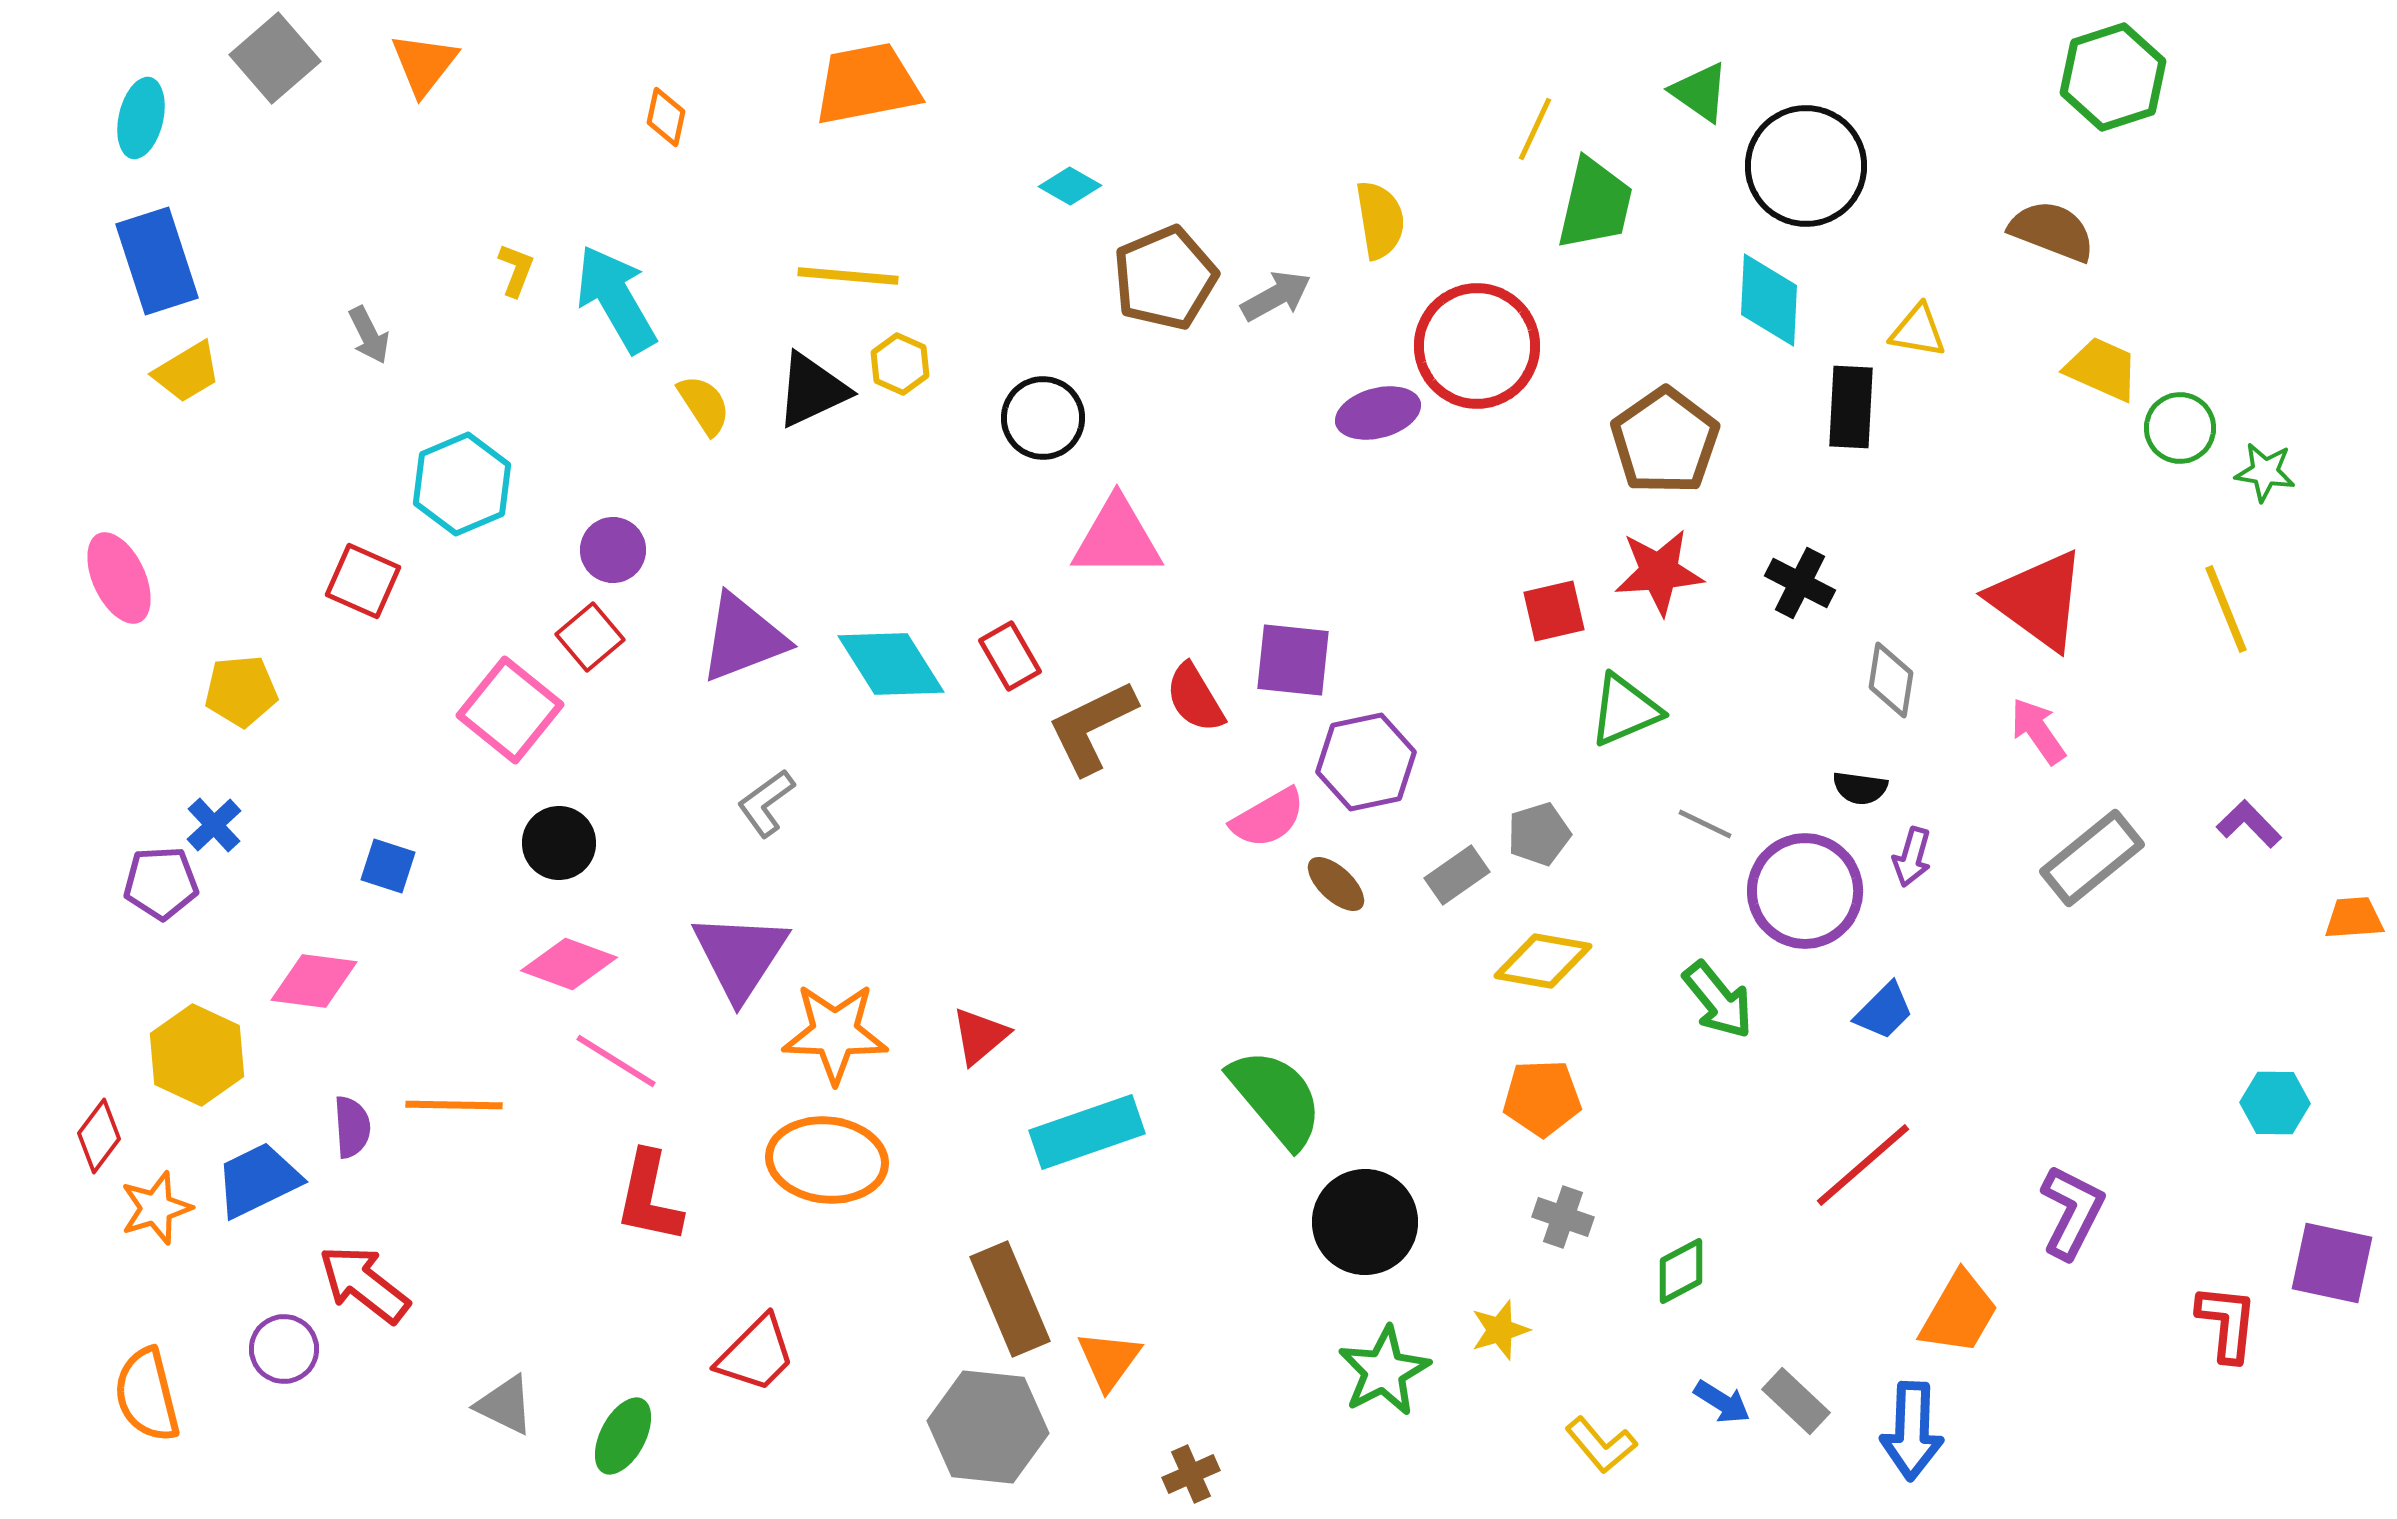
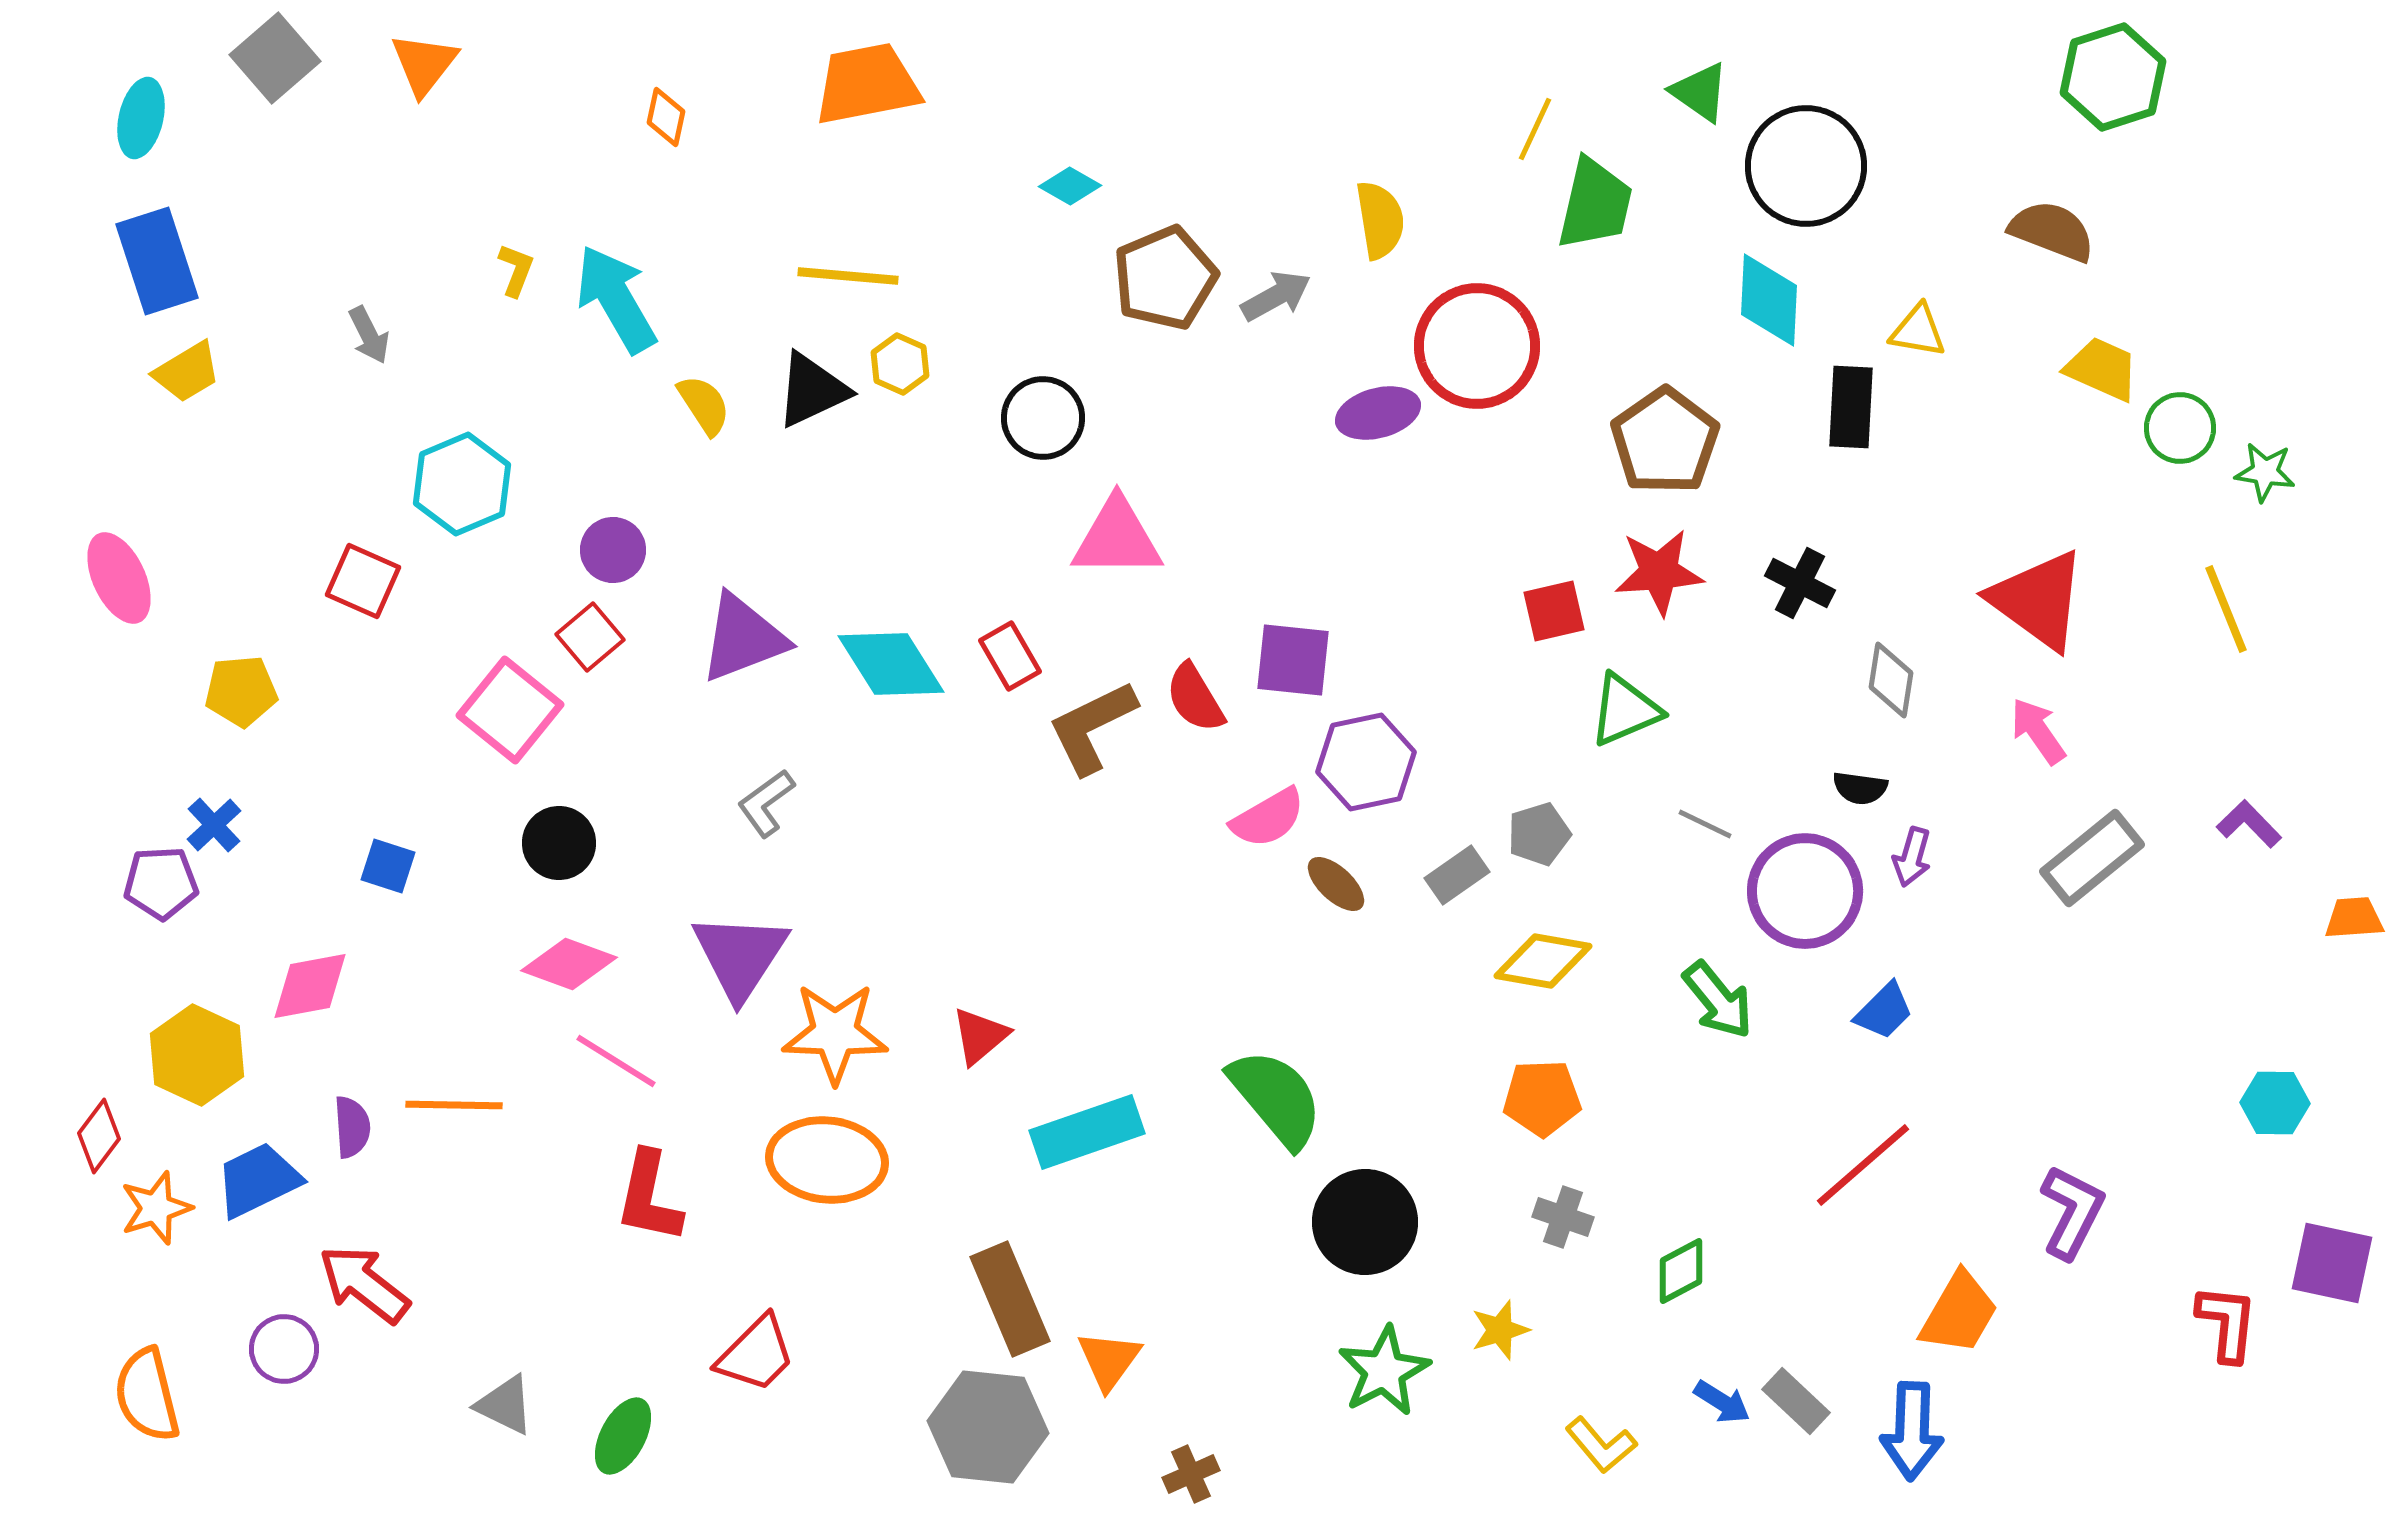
pink diamond at (314, 981): moved 4 px left, 5 px down; rotated 18 degrees counterclockwise
